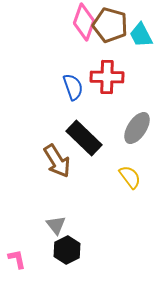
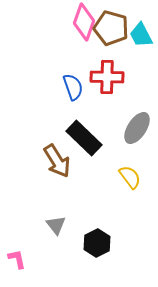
brown pentagon: moved 1 px right, 3 px down
black hexagon: moved 30 px right, 7 px up
